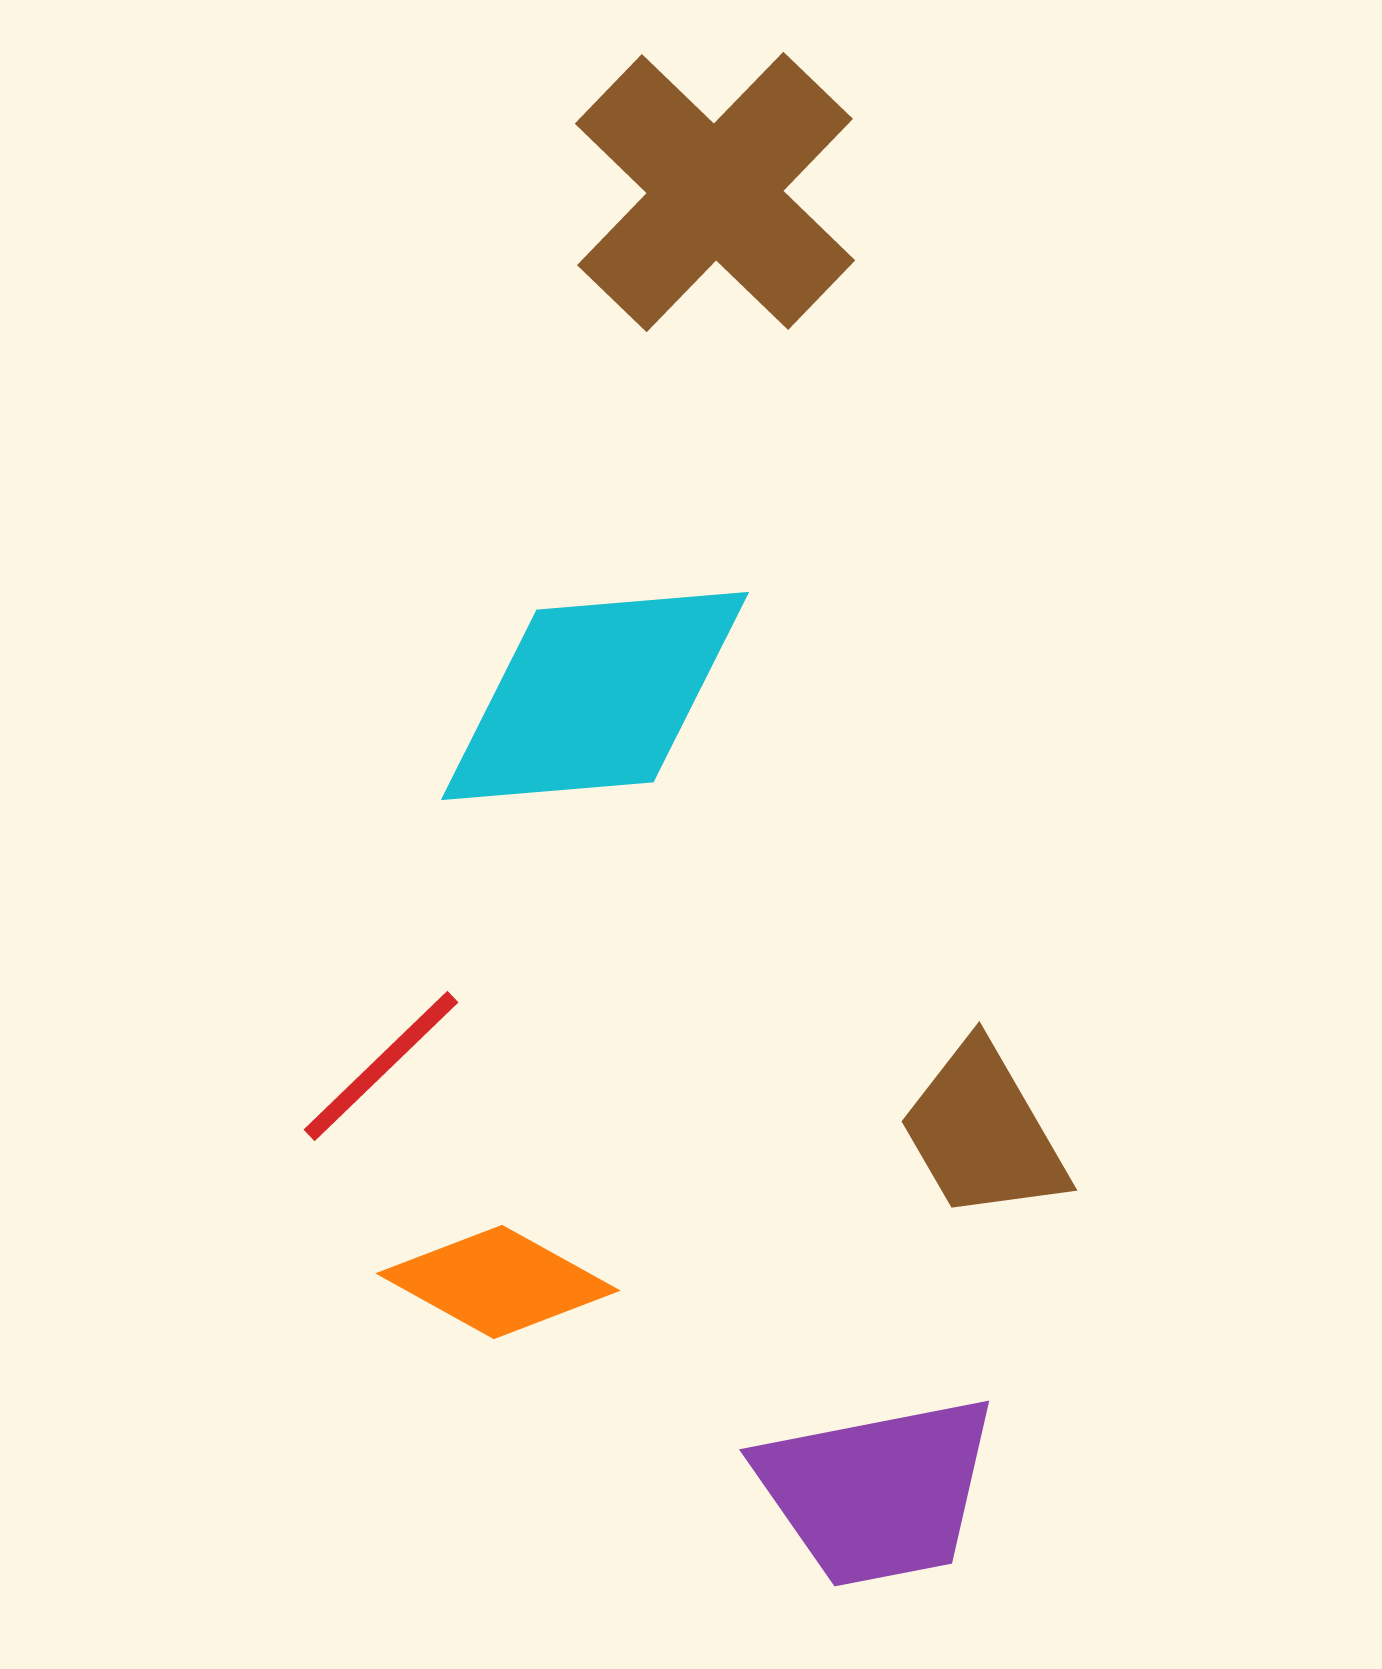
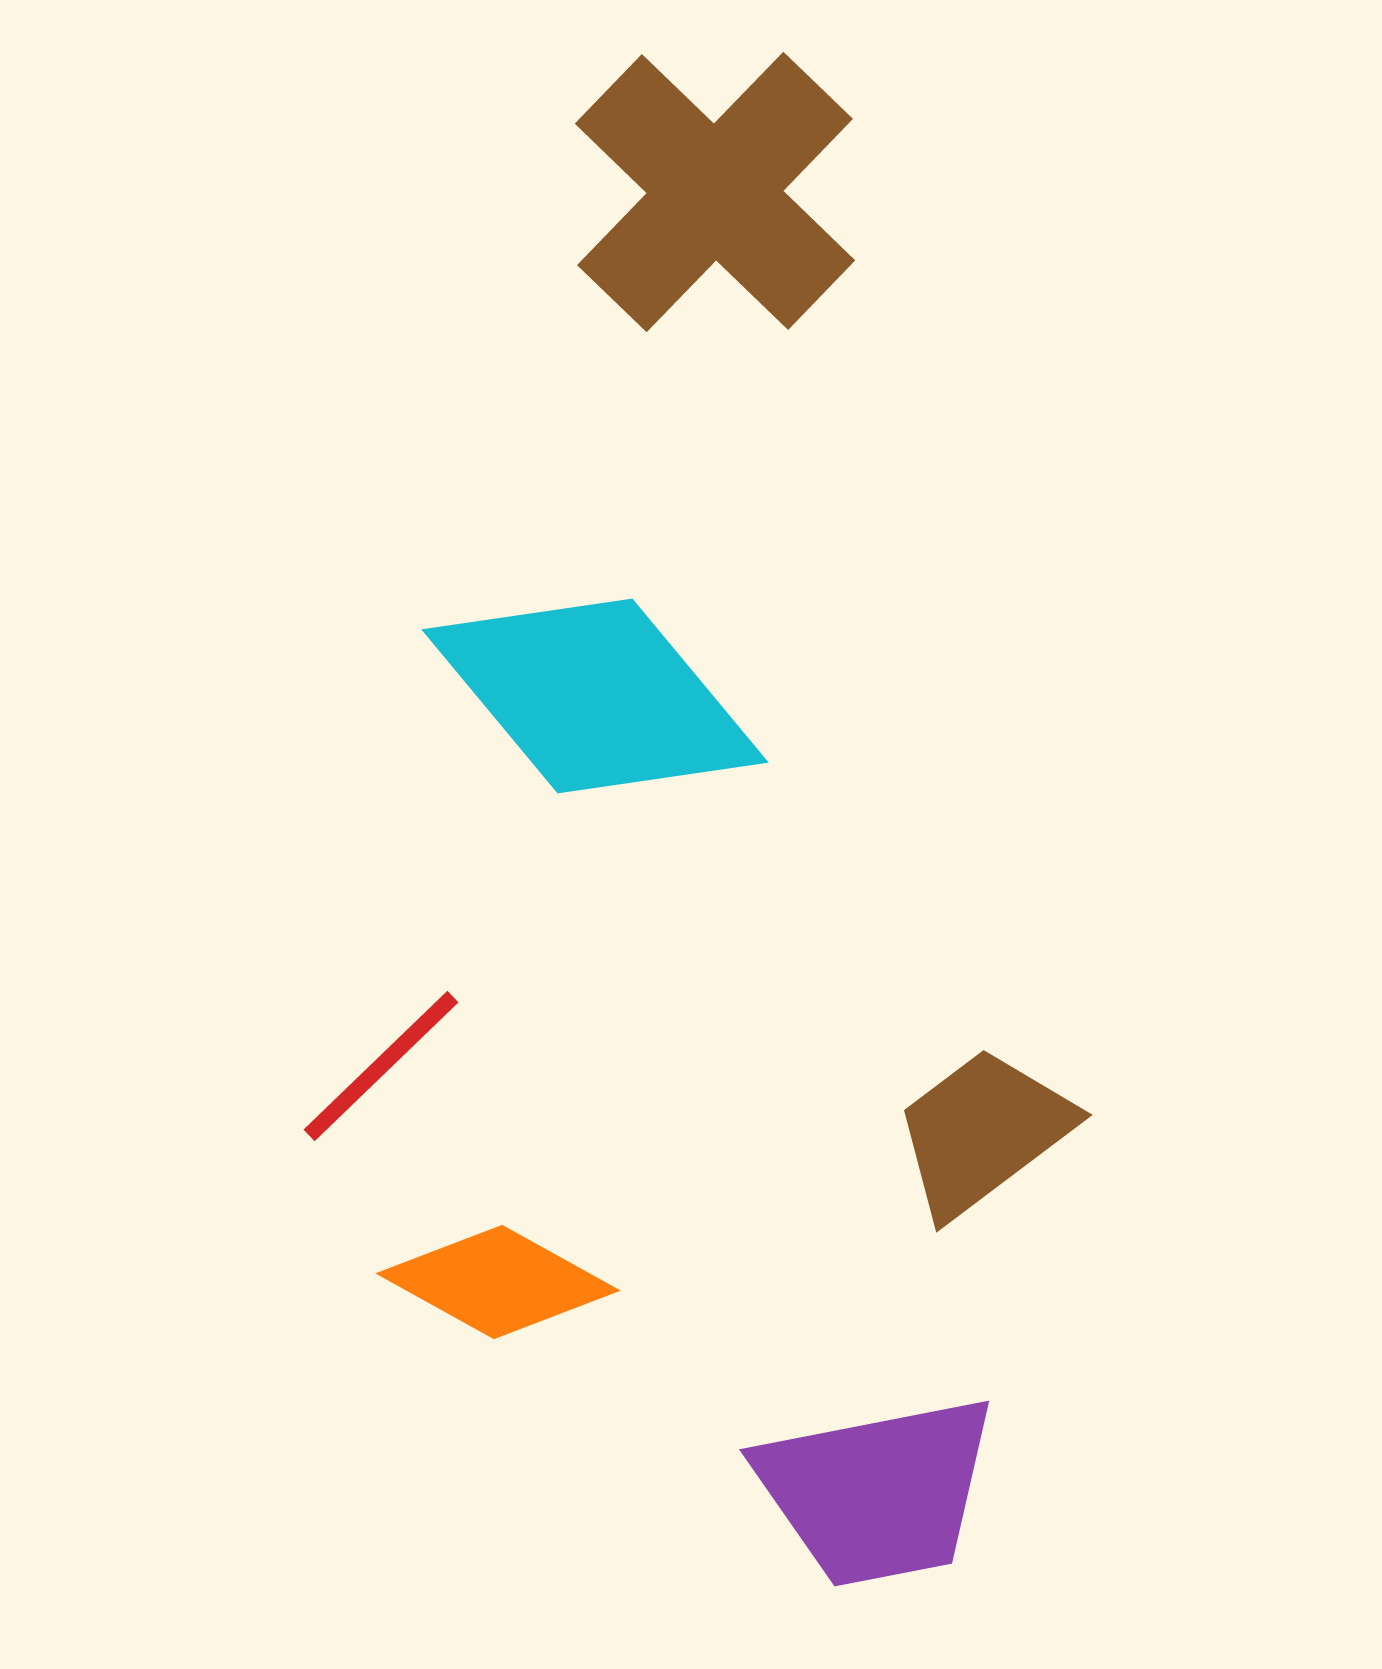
cyan diamond: rotated 55 degrees clockwise
brown trapezoid: rotated 83 degrees clockwise
